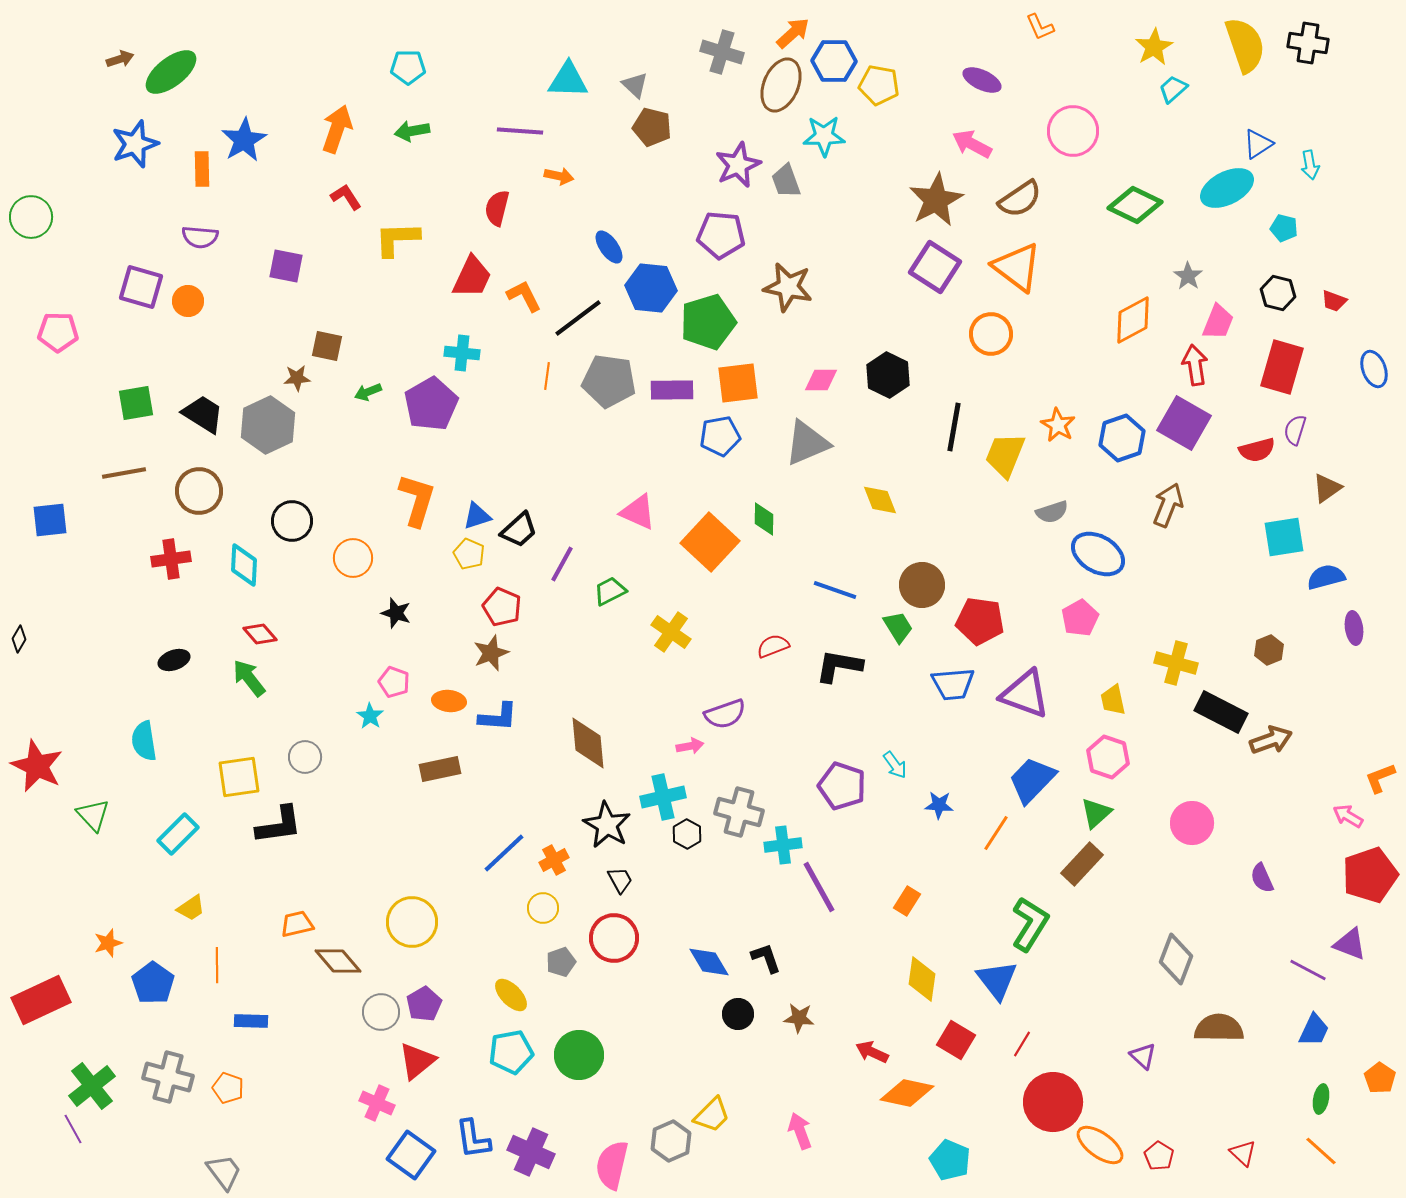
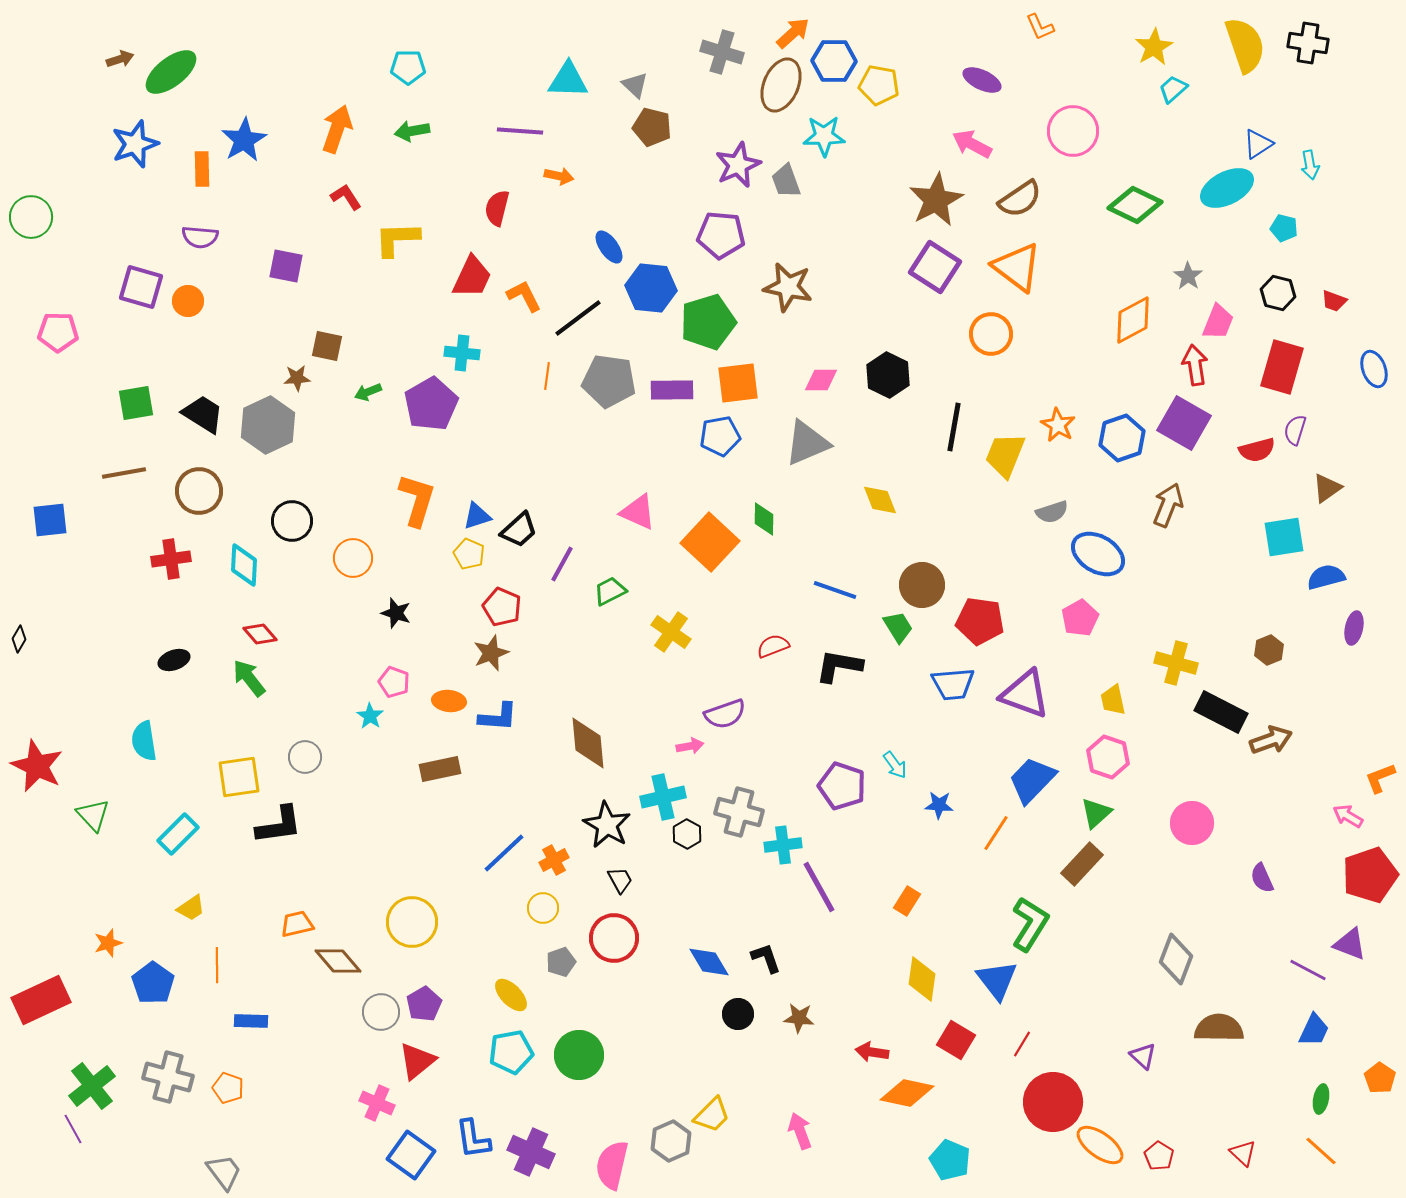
purple ellipse at (1354, 628): rotated 20 degrees clockwise
red arrow at (872, 1052): rotated 16 degrees counterclockwise
